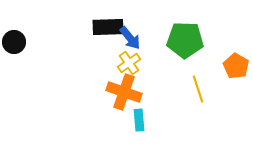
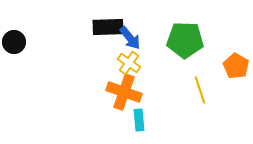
yellow cross: rotated 20 degrees counterclockwise
yellow line: moved 2 px right, 1 px down
